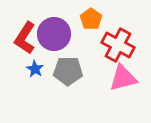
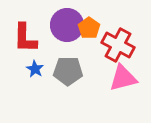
orange pentagon: moved 2 px left, 9 px down
purple circle: moved 13 px right, 9 px up
red L-shape: rotated 32 degrees counterclockwise
